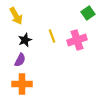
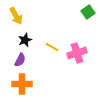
green square: moved 1 px up
yellow line: moved 11 px down; rotated 40 degrees counterclockwise
pink cross: moved 13 px down
